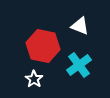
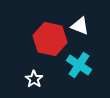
red hexagon: moved 7 px right, 7 px up
cyan cross: rotated 20 degrees counterclockwise
